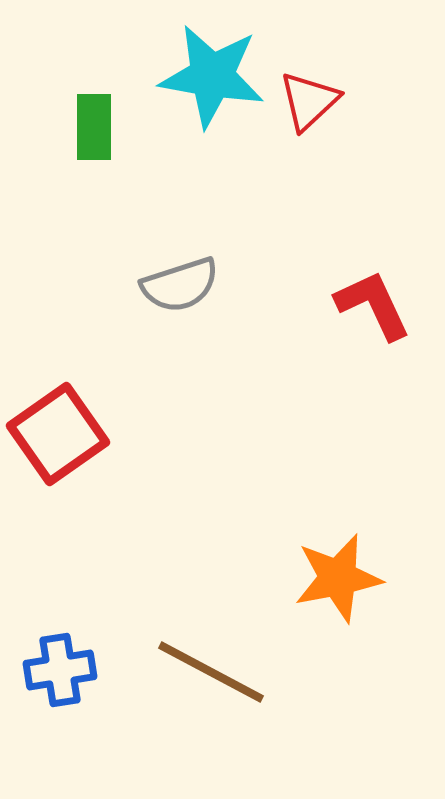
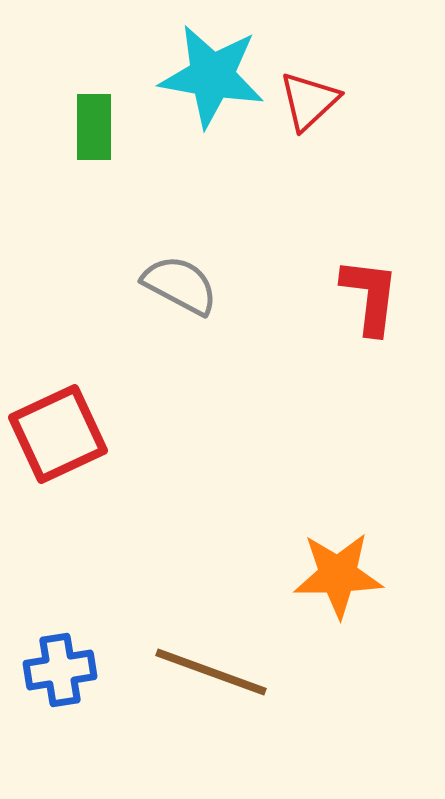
gray semicircle: rotated 134 degrees counterclockwise
red L-shape: moved 3 px left, 9 px up; rotated 32 degrees clockwise
red square: rotated 10 degrees clockwise
orange star: moved 3 px up; rotated 10 degrees clockwise
brown line: rotated 8 degrees counterclockwise
